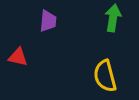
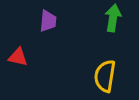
yellow semicircle: rotated 24 degrees clockwise
